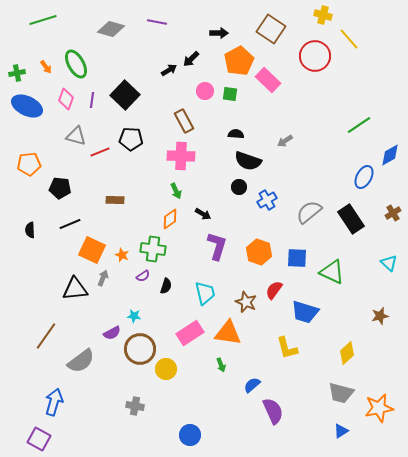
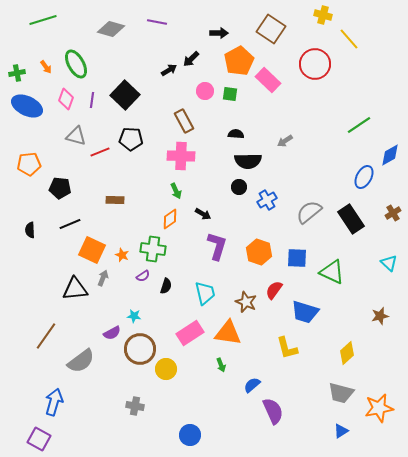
red circle at (315, 56): moved 8 px down
black semicircle at (248, 161): rotated 20 degrees counterclockwise
